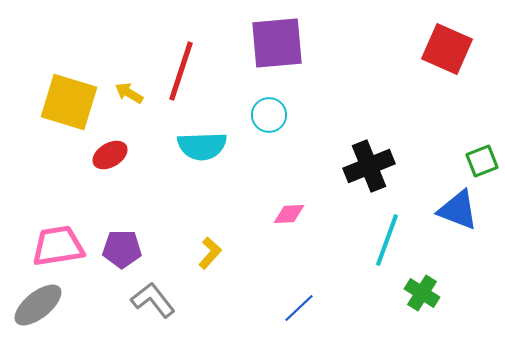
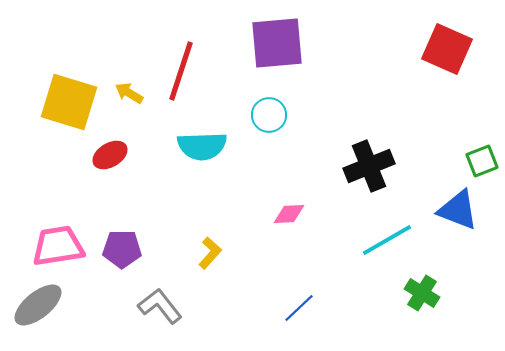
cyan line: rotated 40 degrees clockwise
gray L-shape: moved 7 px right, 6 px down
